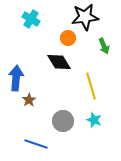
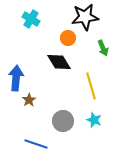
green arrow: moved 1 px left, 2 px down
